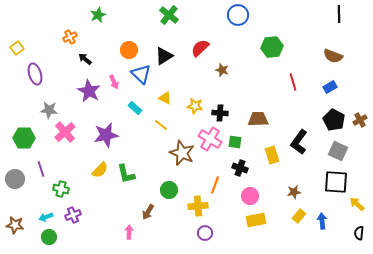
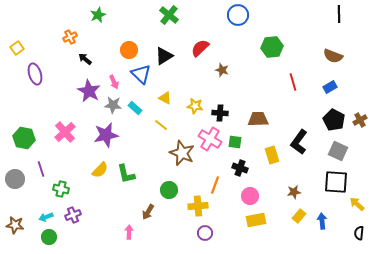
gray star at (49, 110): moved 64 px right, 5 px up
green hexagon at (24, 138): rotated 10 degrees clockwise
